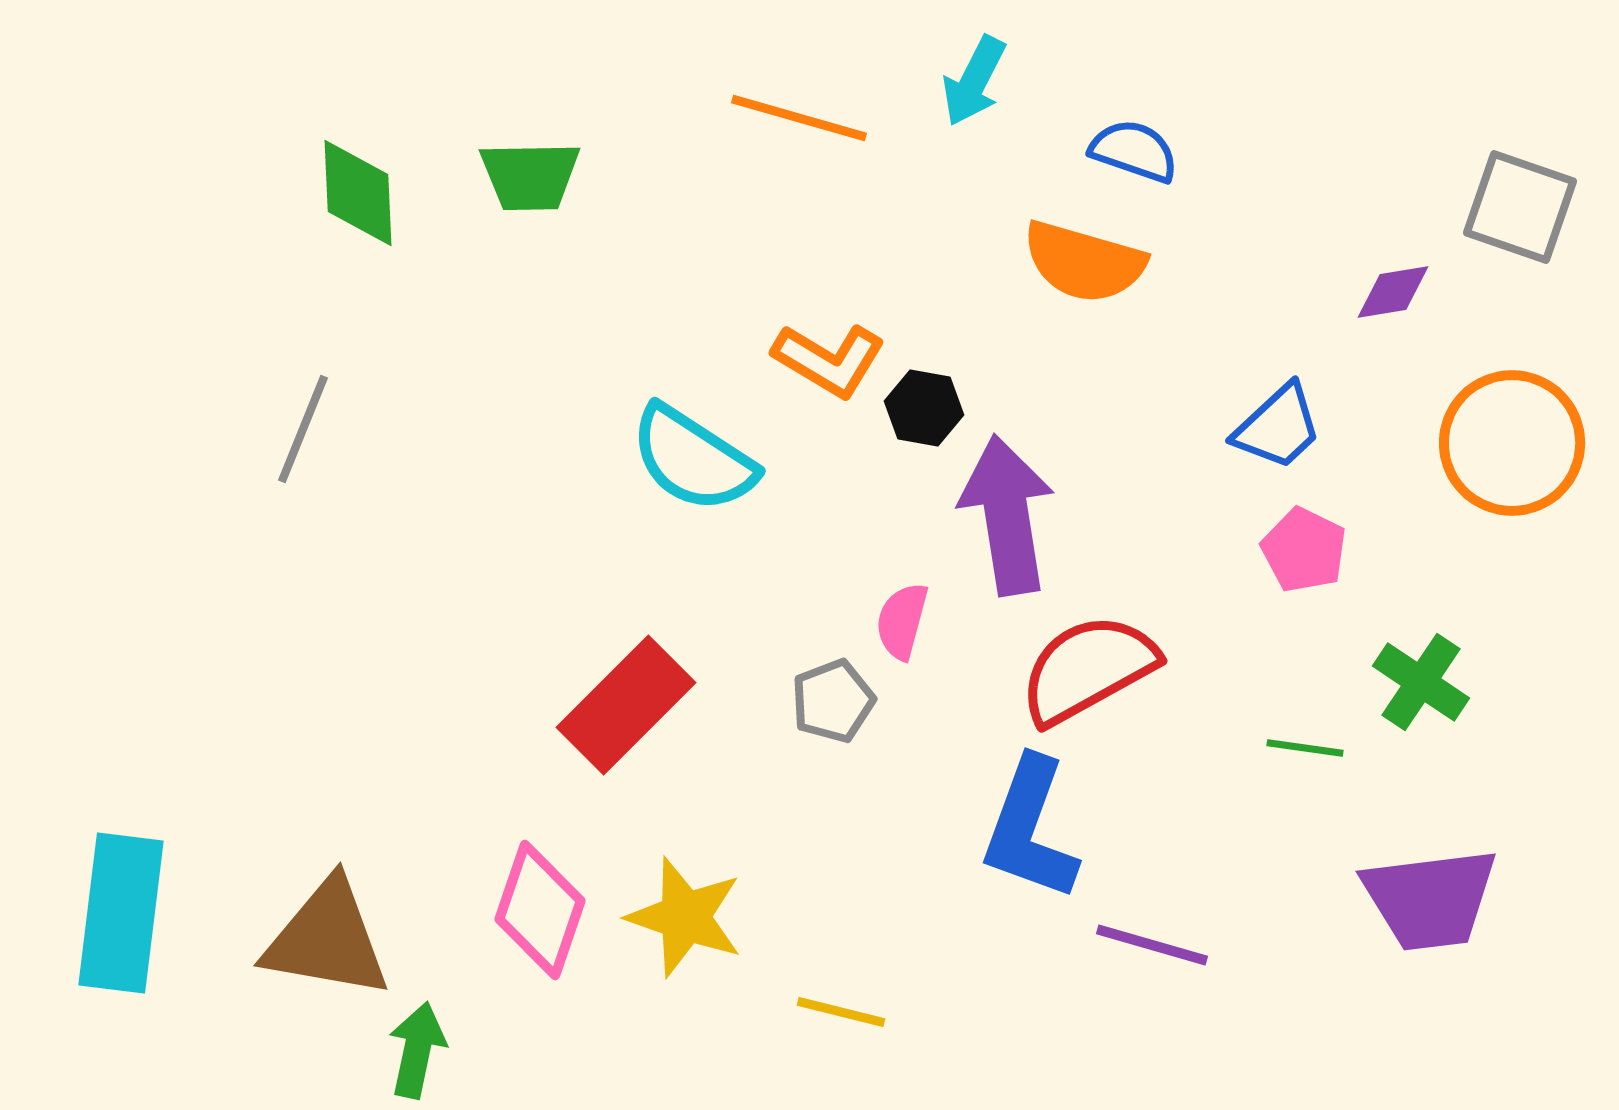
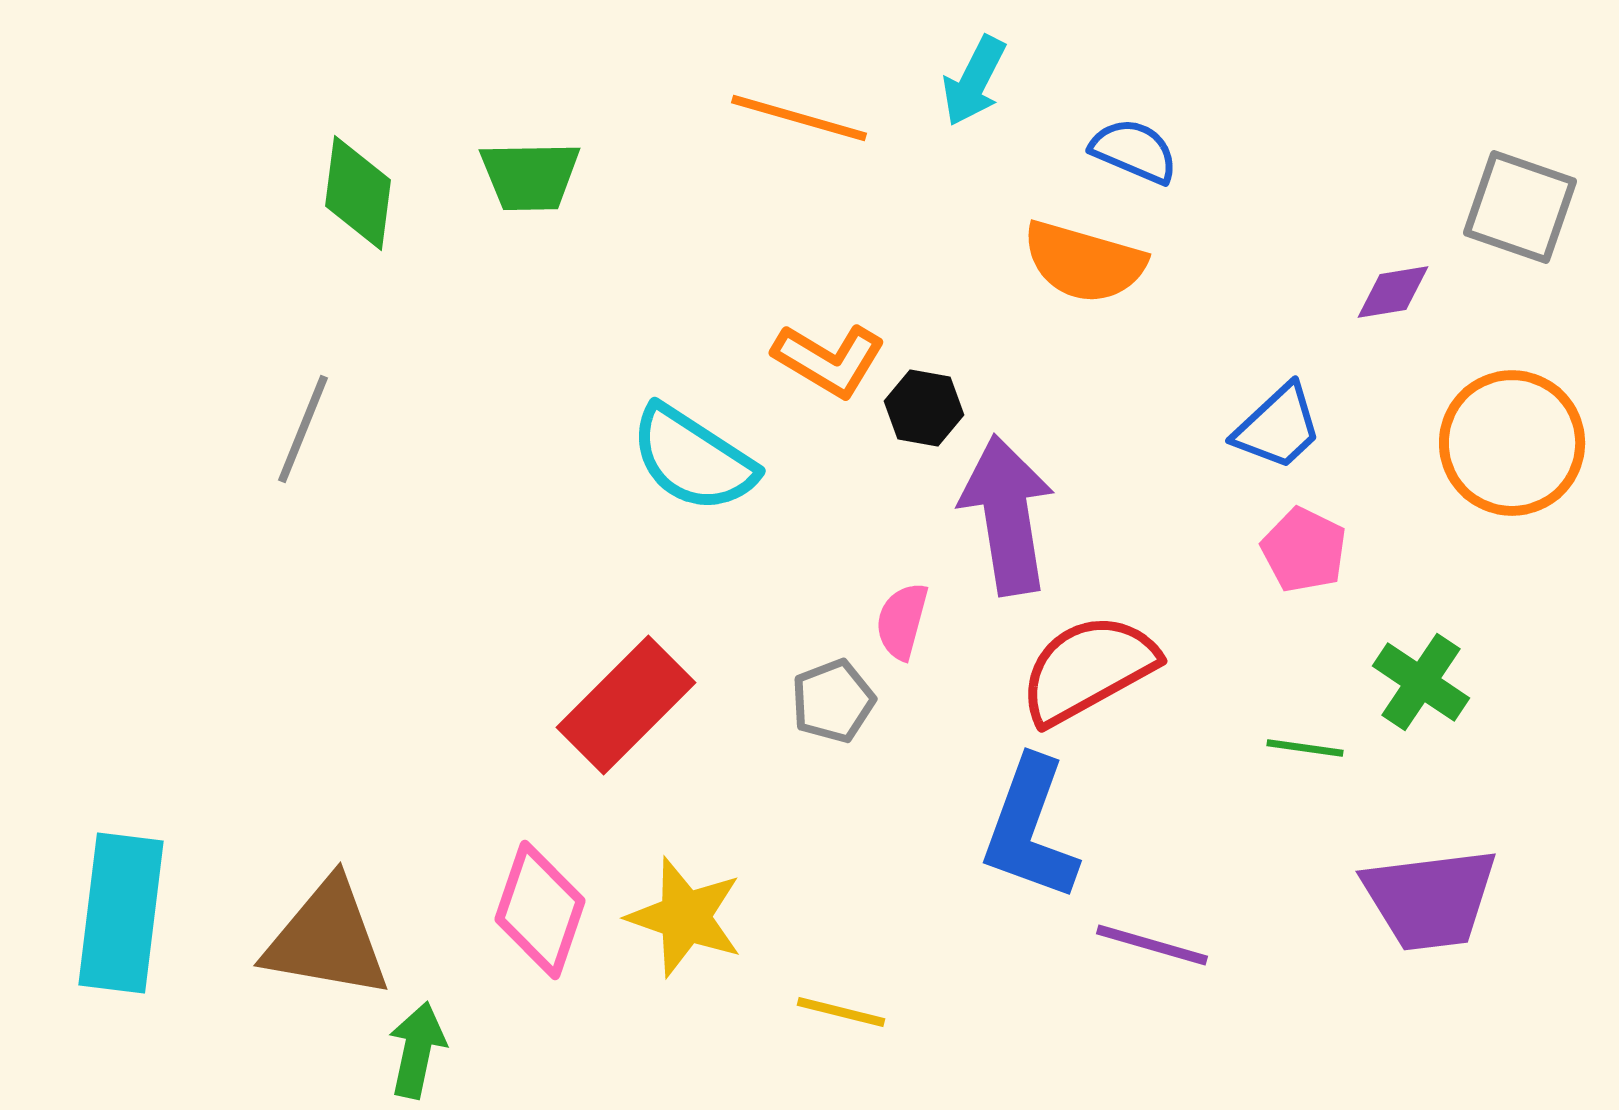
blue semicircle: rotated 4 degrees clockwise
green diamond: rotated 10 degrees clockwise
